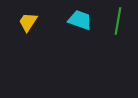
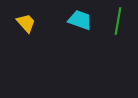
yellow trapezoid: moved 2 px left, 1 px down; rotated 105 degrees clockwise
